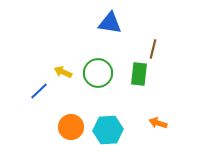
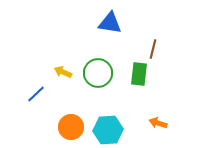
blue line: moved 3 px left, 3 px down
